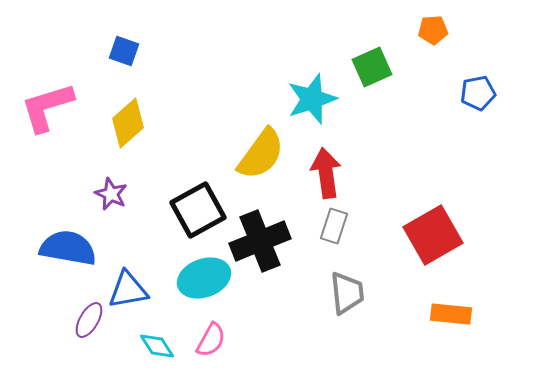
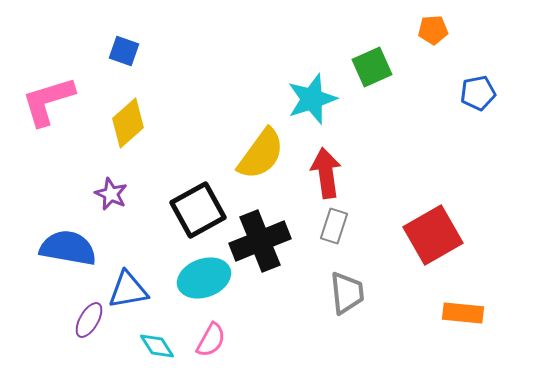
pink L-shape: moved 1 px right, 6 px up
orange rectangle: moved 12 px right, 1 px up
